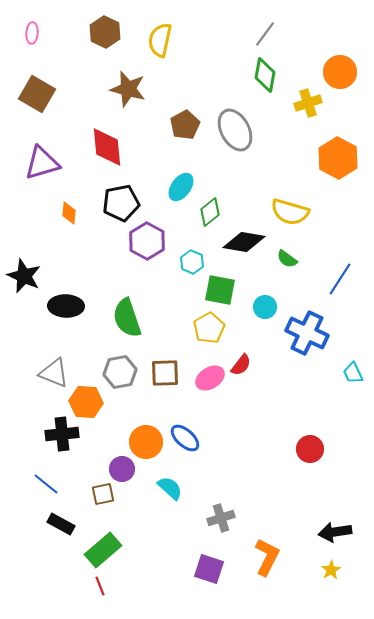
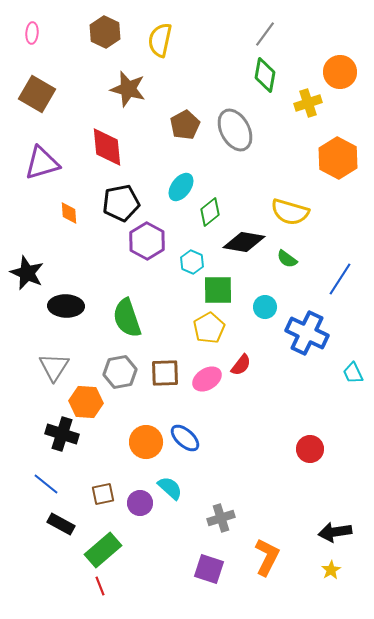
orange diamond at (69, 213): rotated 10 degrees counterclockwise
black star at (24, 276): moved 3 px right, 3 px up
green square at (220, 290): moved 2 px left; rotated 12 degrees counterclockwise
gray triangle at (54, 373): moved 6 px up; rotated 40 degrees clockwise
pink ellipse at (210, 378): moved 3 px left, 1 px down
black cross at (62, 434): rotated 24 degrees clockwise
purple circle at (122, 469): moved 18 px right, 34 px down
